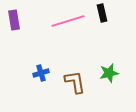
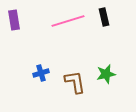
black rectangle: moved 2 px right, 4 px down
green star: moved 3 px left, 1 px down
